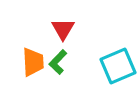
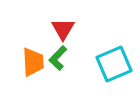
green L-shape: moved 4 px up
cyan square: moved 4 px left, 2 px up
